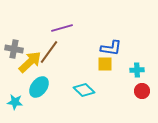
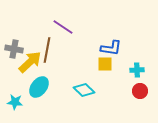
purple line: moved 1 px right, 1 px up; rotated 50 degrees clockwise
brown line: moved 2 px left, 2 px up; rotated 25 degrees counterclockwise
red circle: moved 2 px left
